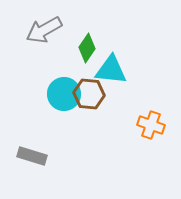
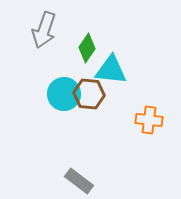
gray arrow: rotated 42 degrees counterclockwise
orange cross: moved 2 px left, 5 px up; rotated 12 degrees counterclockwise
gray rectangle: moved 47 px right, 25 px down; rotated 20 degrees clockwise
